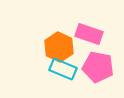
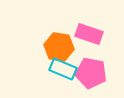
orange hexagon: rotated 16 degrees counterclockwise
pink pentagon: moved 7 px left, 6 px down
